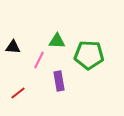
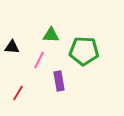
green triangle: moved 6 px left, 6 px up
black triangle: moved 1 px left
green pentagon: moved 5 px left, 4 px up
red line: rotated 21 degrees counterclockwise
